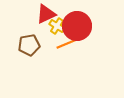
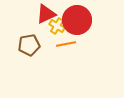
red circle: moved 6 px up
orange line: rotated 12 degrees clockwise
